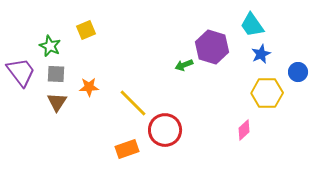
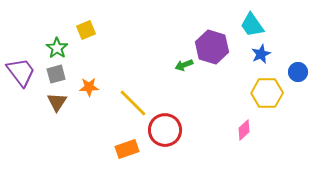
green star: moved 7 px right, 2 px down; rotated 10 degrees clockwise
gray square: rotated 18 degrees counterclockwise
